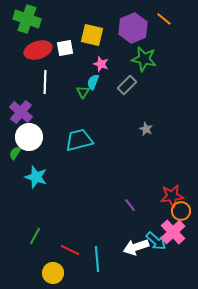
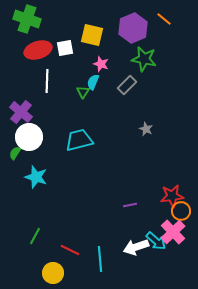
white line: moved 2 px right, 1 px up
purple line: rotated 64 degrees counterclockwise
cyan line: moved 3 px right
